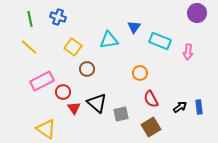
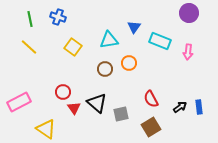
purple circle: moved 8 px left
brown circle: moved 18 px right
orange circle: moved 11 px left, 10 px up
pink rectangle: moved 23 px left, 21 px down
